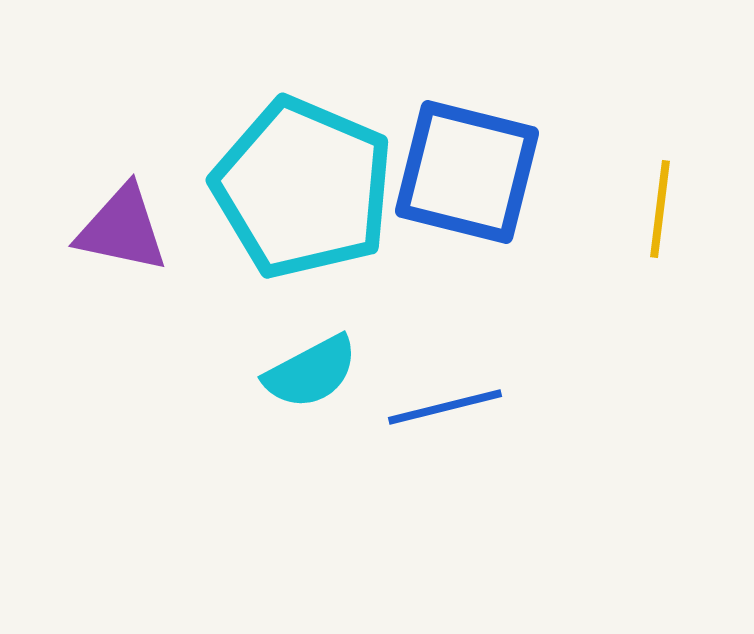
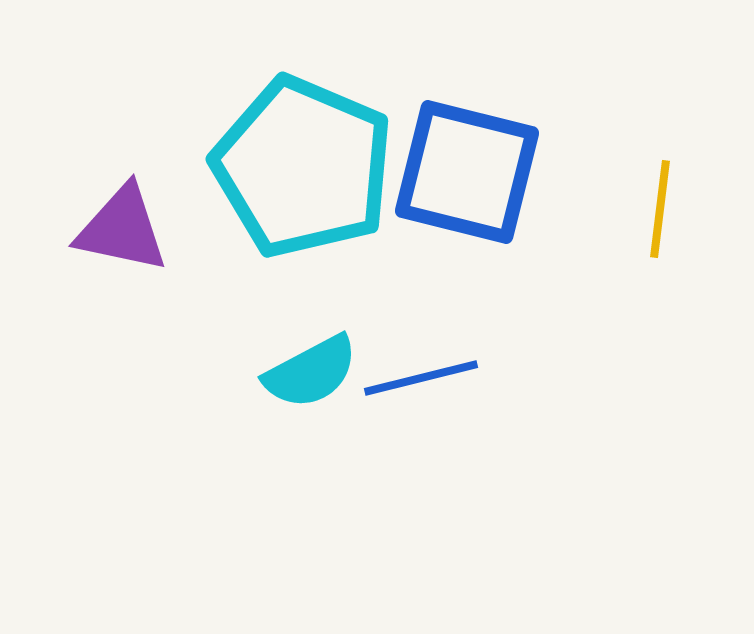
cyan pentagon: moved 21 px up
blue line: moved 24 px left, 29 px up
